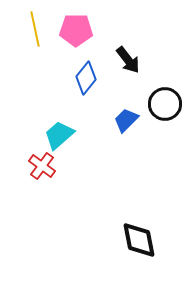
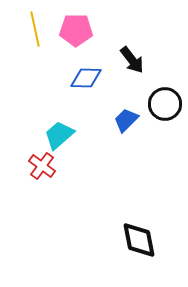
black arrow: moved 4 px right
blue diamond: rotated 52 degrees clockwise
